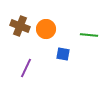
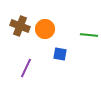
orange circle: moved 1 px left
blue square: moved 3 px left
